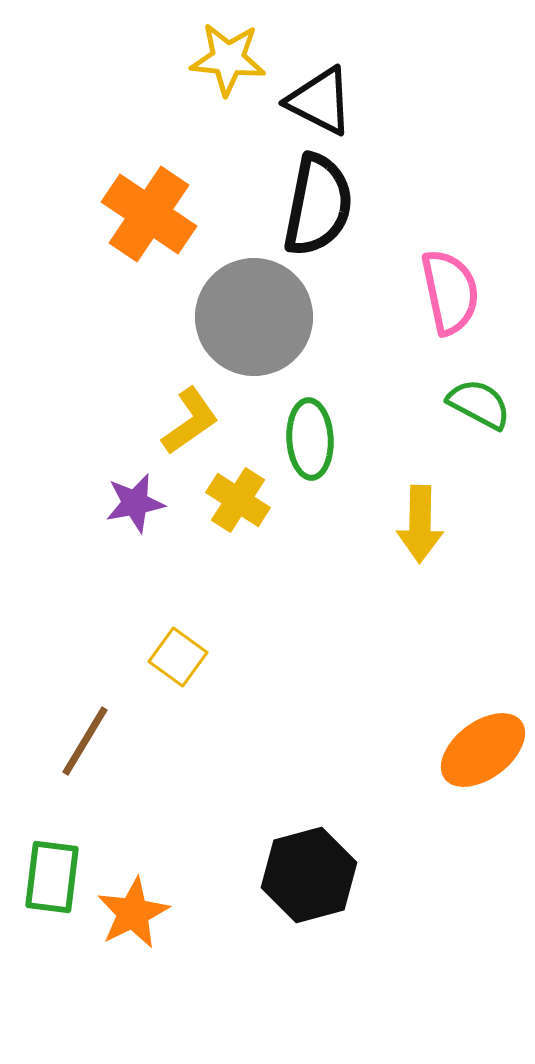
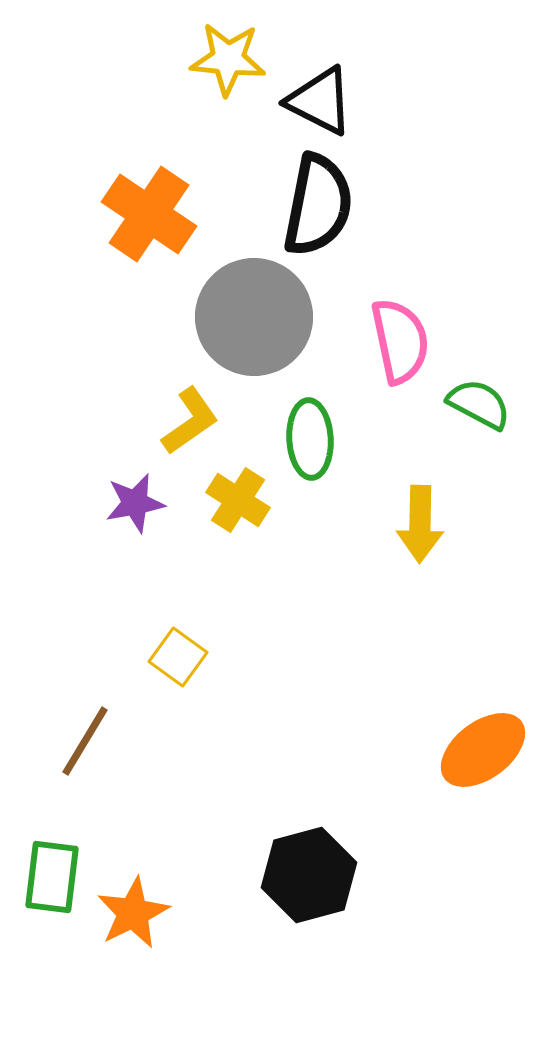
pink semicircle: moved 50 px left, 49 px down
